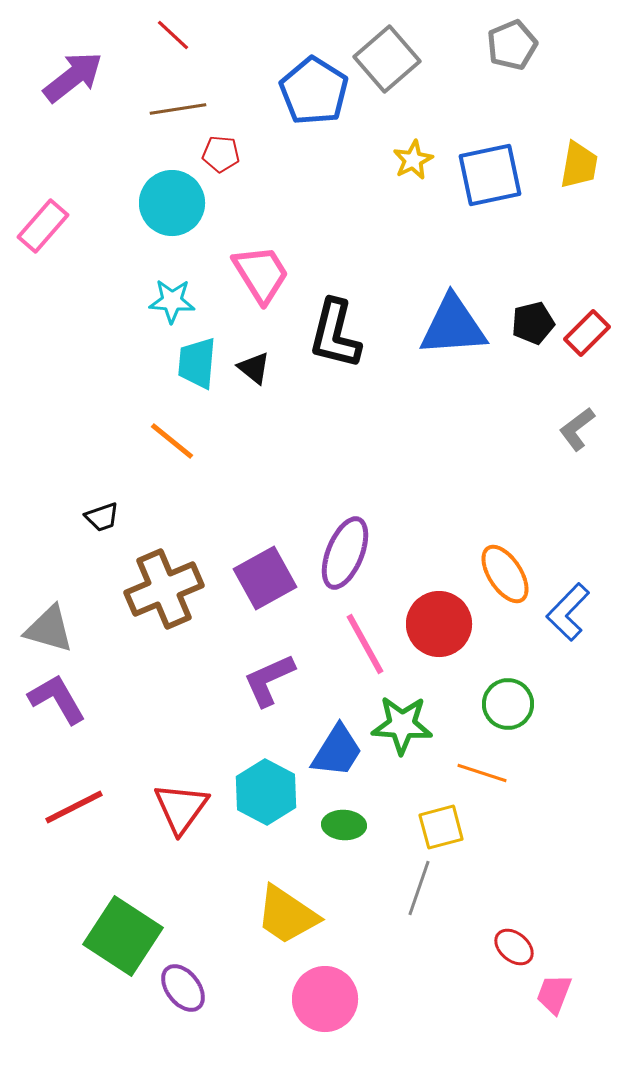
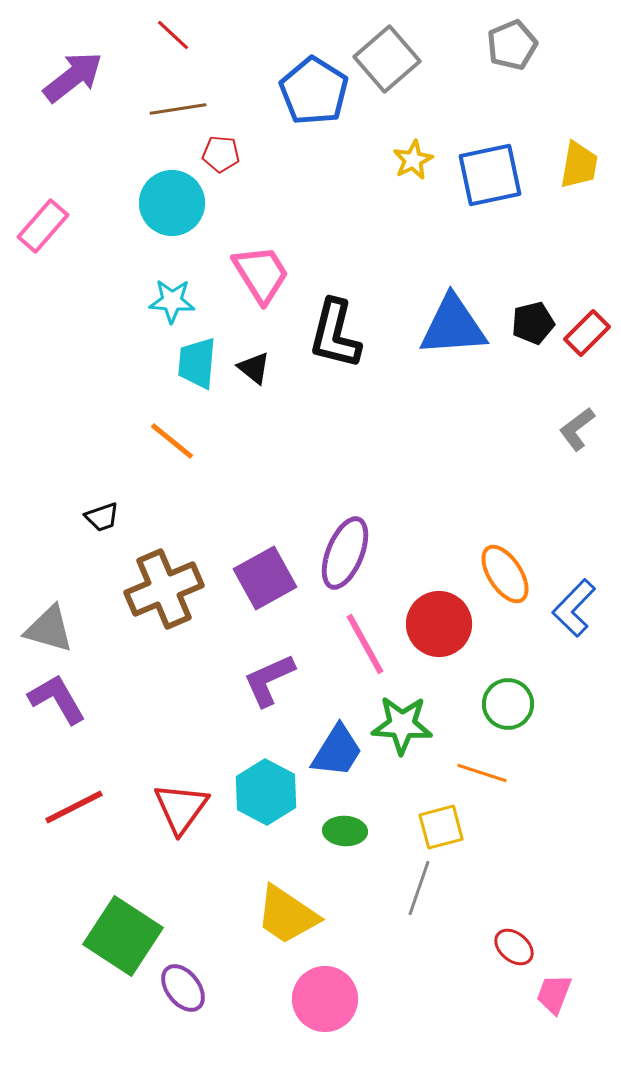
blue L-shape at (568, 612): moved 6 px right, 4 px up
green ellipse at (344, 825): moved 1 px right, 6 px down
